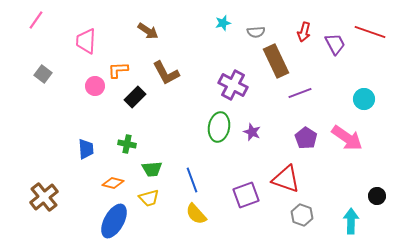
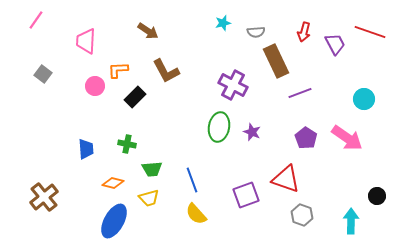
brown L-shape: moved 2 px up
